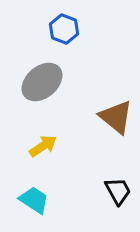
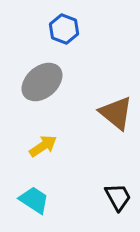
brown triangle: moved 4 px up
black trapezoid: moved 6 px down
